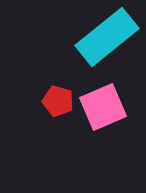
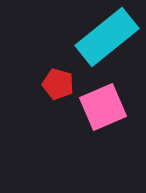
red pentagon: moved 17 px up
